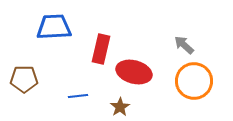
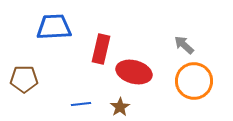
blue line: moved 3 px right, 8 px down
